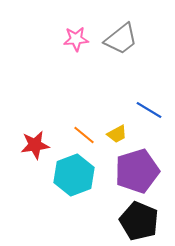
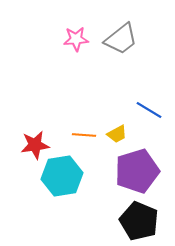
orange line: rotated 35 degrees counterclockwise
cyan hexagon: moved 12 px left, 1 px down; rotated 12 degrees clockwise
